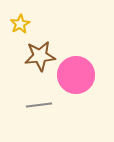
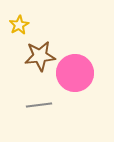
yellow star: moved 1 px left, 1 px down
pink circle: moved 1 px left, 2 px up
